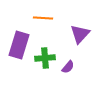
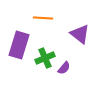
purple triangle: rotated 35 degrees counterclockwise
green cross: rotated 18 degrees counterclockwise
purple semicircle: moved 4 px left, 1 px down
